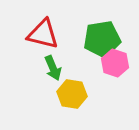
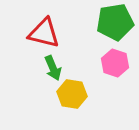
red triangle: moved 1 px right, 1 px up
green pentagon: moved 13 px right, 17 px up
